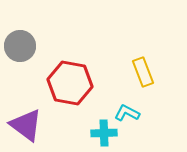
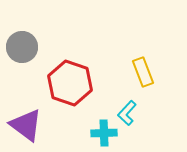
gray circle: moved 2 px right, 1 px down
red hexagon: rotated 9 degrees clockwise
cyan L-shape: rotated 75 degrees counterclockwise
